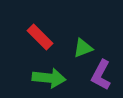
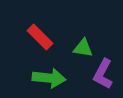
green triangle: rotated 30 degrees clockwise
purple L-shape: moved 2 px right, 1 px up
